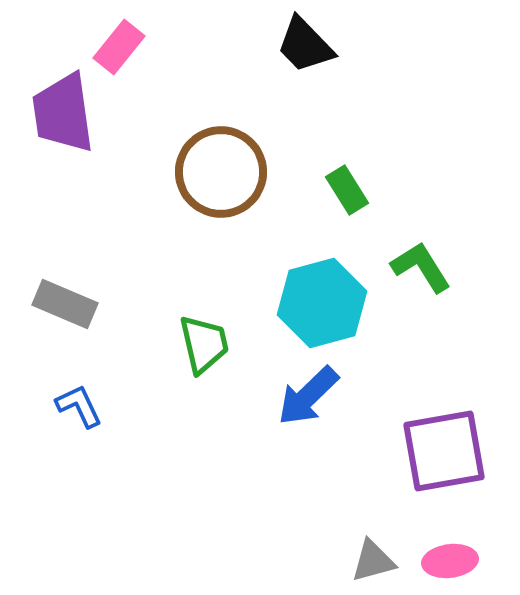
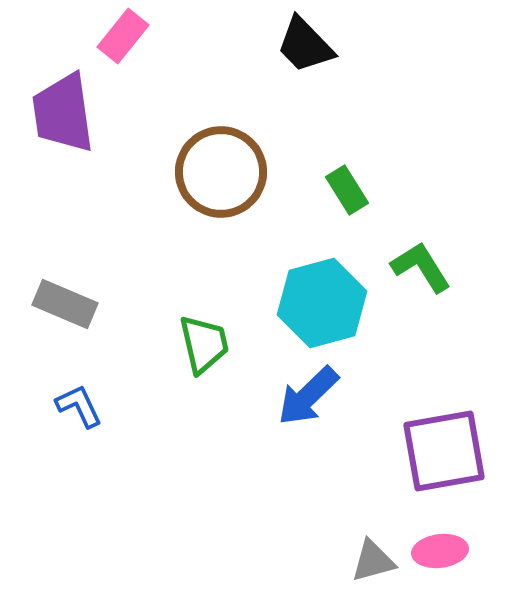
pink rectangle: moved 4 px right, 11 px up
pink ellipse: moved 10 px left, 10 px up
